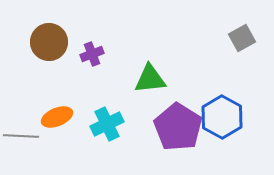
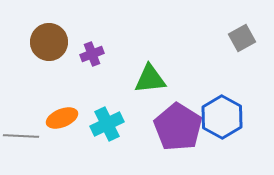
orange ellipse: moved 5 px right, 1 px down
